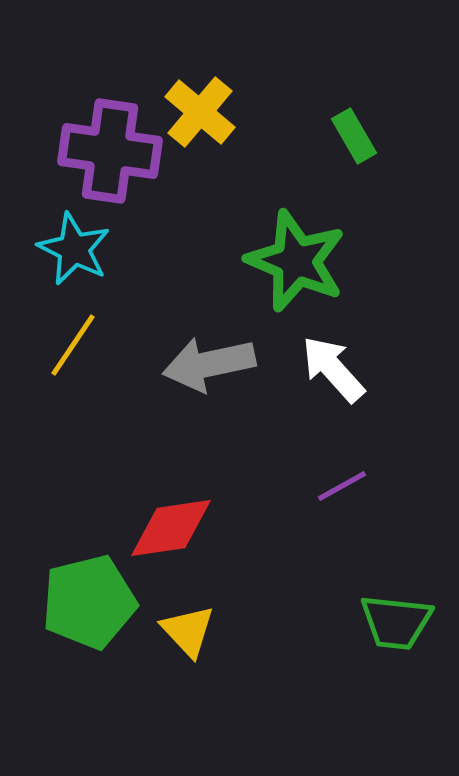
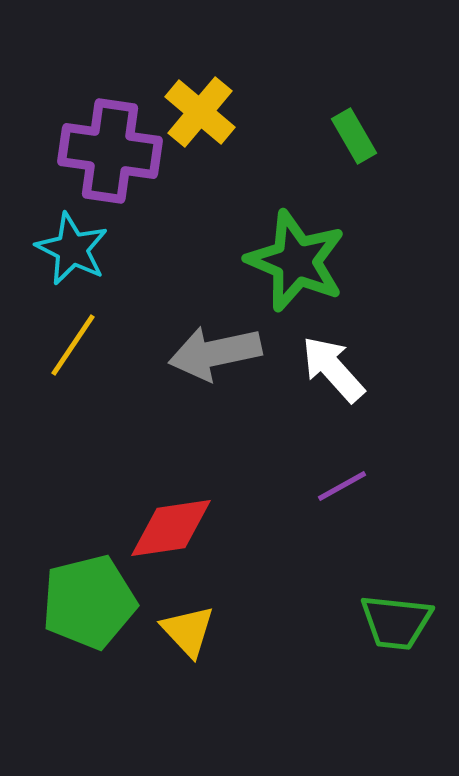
cyan star: moved 2 px left
gray arrow: moved 6 px right, 11 px up
